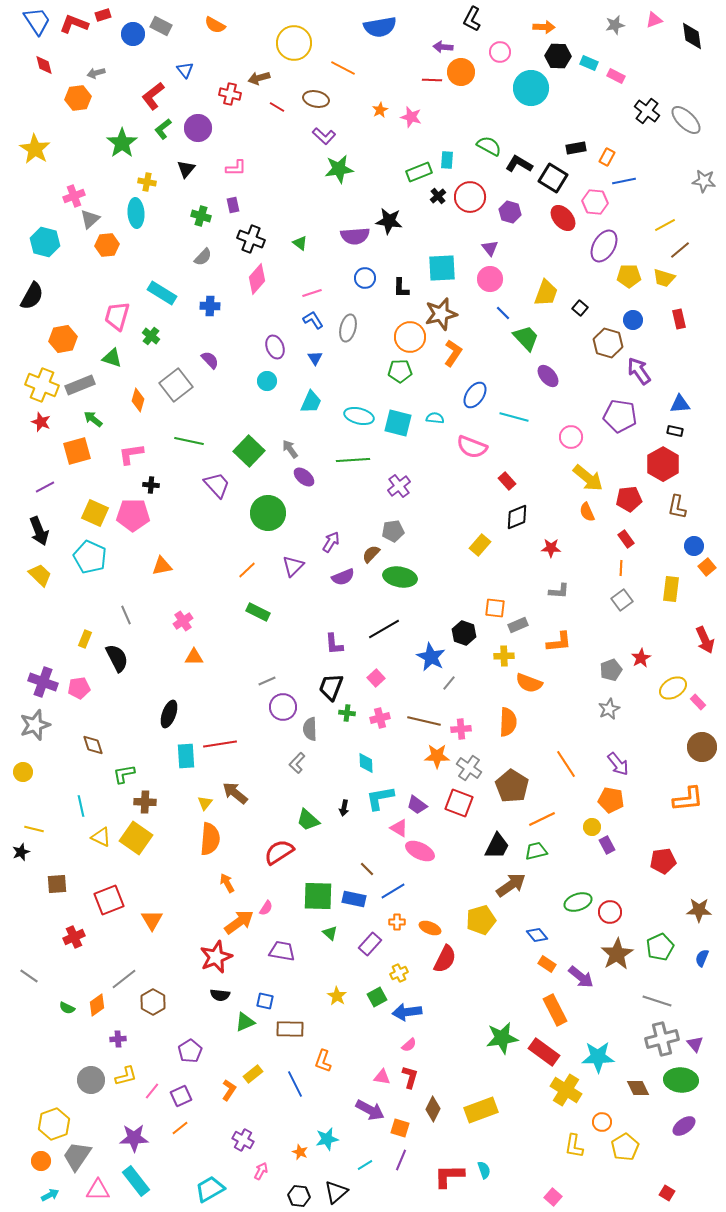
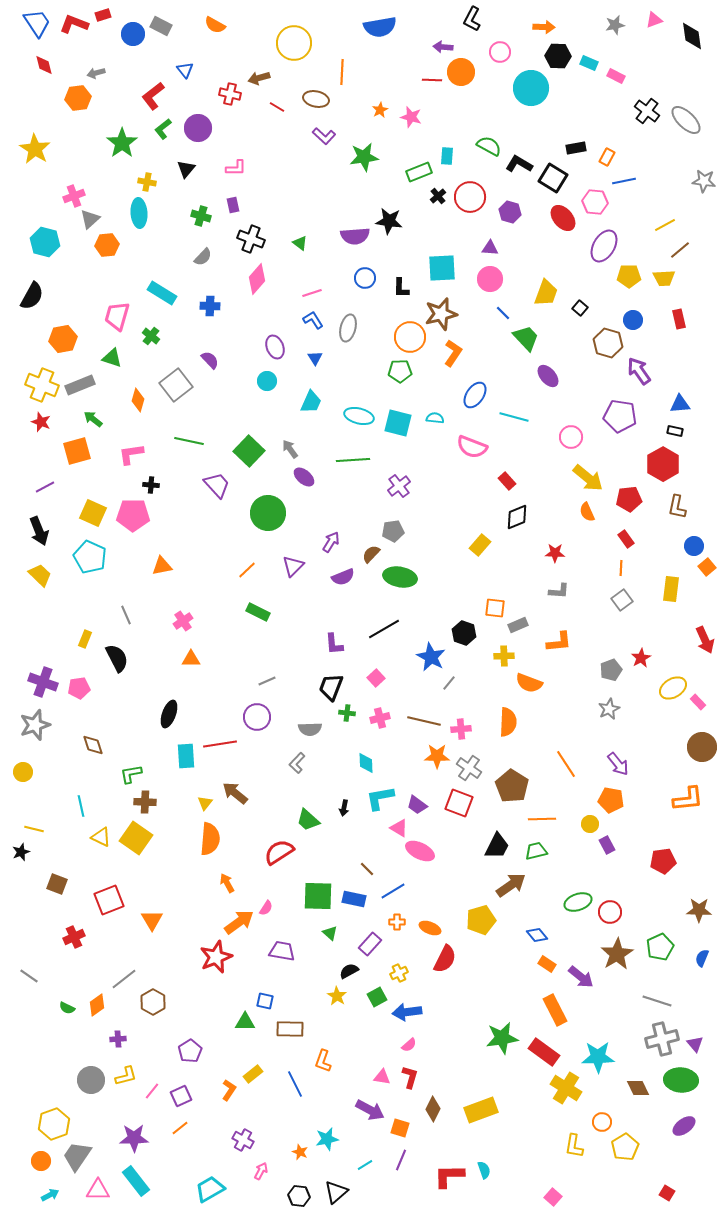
blue trapezoid at (37, 21): moved 2 px down
orange line at (343, 68): moved 1 px left, 4 px down; rotated 65 degrees clockwise
cyan rectangle at (447, 160): moved 4 px up
green star at (339, 169): moved 25 px right, 12 px up
cyan ellipse at (136, 213): moved 3 px right
purple triangle at (490, 248): rotated 48 degrees counterclockwise
yellow trapezoid at (664, 278): rotated 20 degrees counterclockwise
yellow square at (95, 513): moved 2 px left
red star at (551, 548): moved 4 px right, 5 px down
orange triangle at (194, 657): moved 3 px left, 2 px down
purple circle at (283, 707): moved 26 px left, 10 px down
gray semicircle at (310, 729): rotated 90 degrees counterclockwise
green L-shape at (124, 774): moved 7 px right
orange line at (542, 819): rotated 24 degrees clockwise
yellow circle at (592, 827): moved 2 px left, 3 px up
brown square at (57, 884): rotated 25 degrees clockwise
black semicircle at (220, 995): moved 129 px right, 24 px up; rotated 144 degrees clockwise
green triangle at (245, 1022): rotated 25 degrees clockwise
yellow cross at (566, 1090): moved 2 px up
